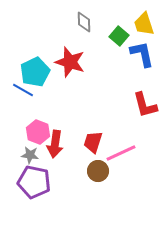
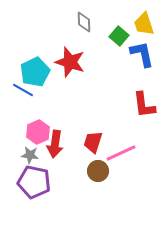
red L-shape: moved 1 px left; rotated 8 degrees clockwise
pink hexagon: rotated 15 degrees clockwise
